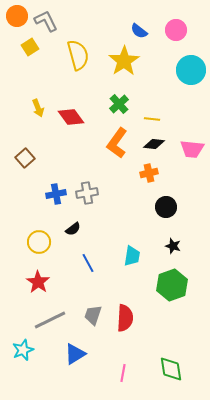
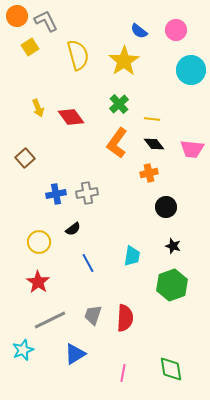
black diamond: rotated 45 degrees clockwise
